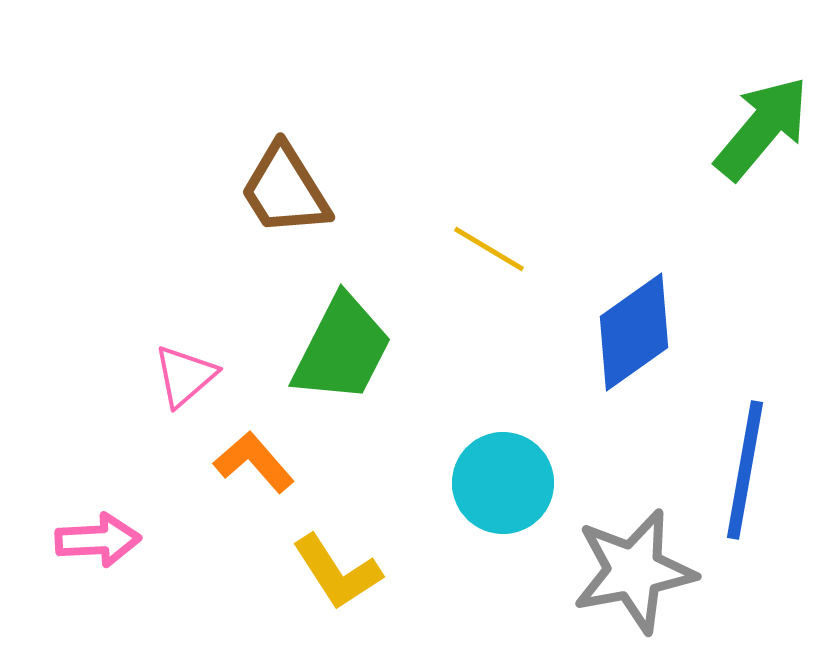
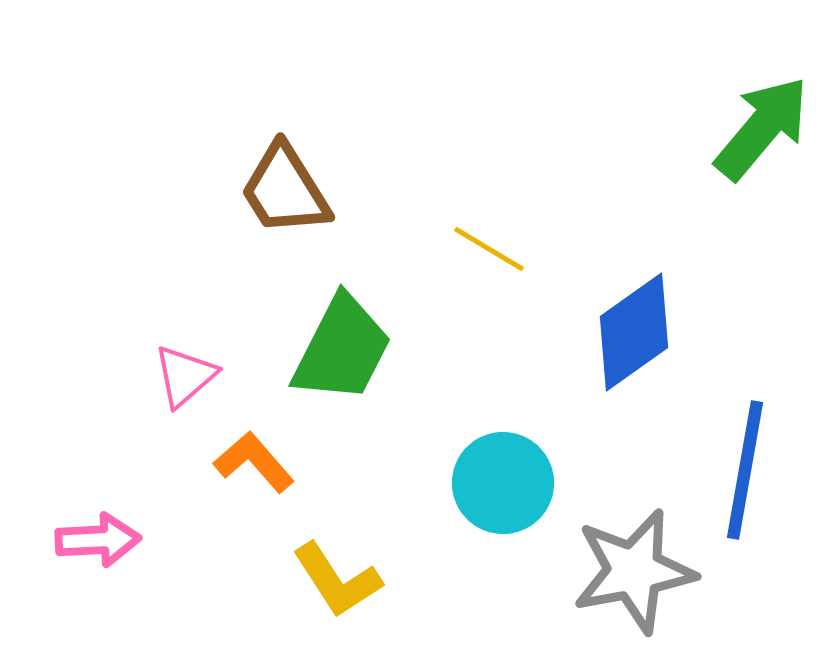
yellow L-shape: moved 8 px down
